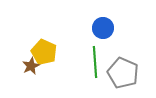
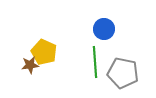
blue circle: moved 1 px right, 1 px down
brown star: moved 1 px left, 1 px up; rotated 18 degrees clockwise
gray pentagon: rotated 12 degrees counterclockwise
